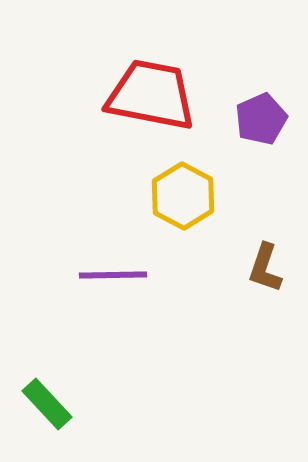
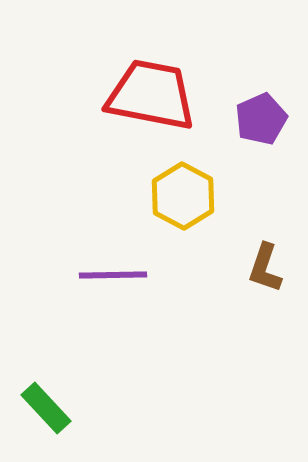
green rectangle: moved 1 px left, 4 px down
